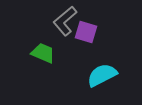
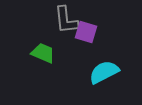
gray L-shape: moved 1 px right, 1 px up; rotated 56 degrees counterclockwise
cyan semicircle: moved 2 px right, 3 px up
